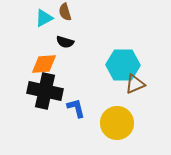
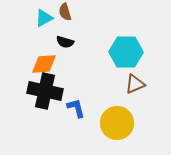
cyan hexagon: moved 3 px right, 13 px up
